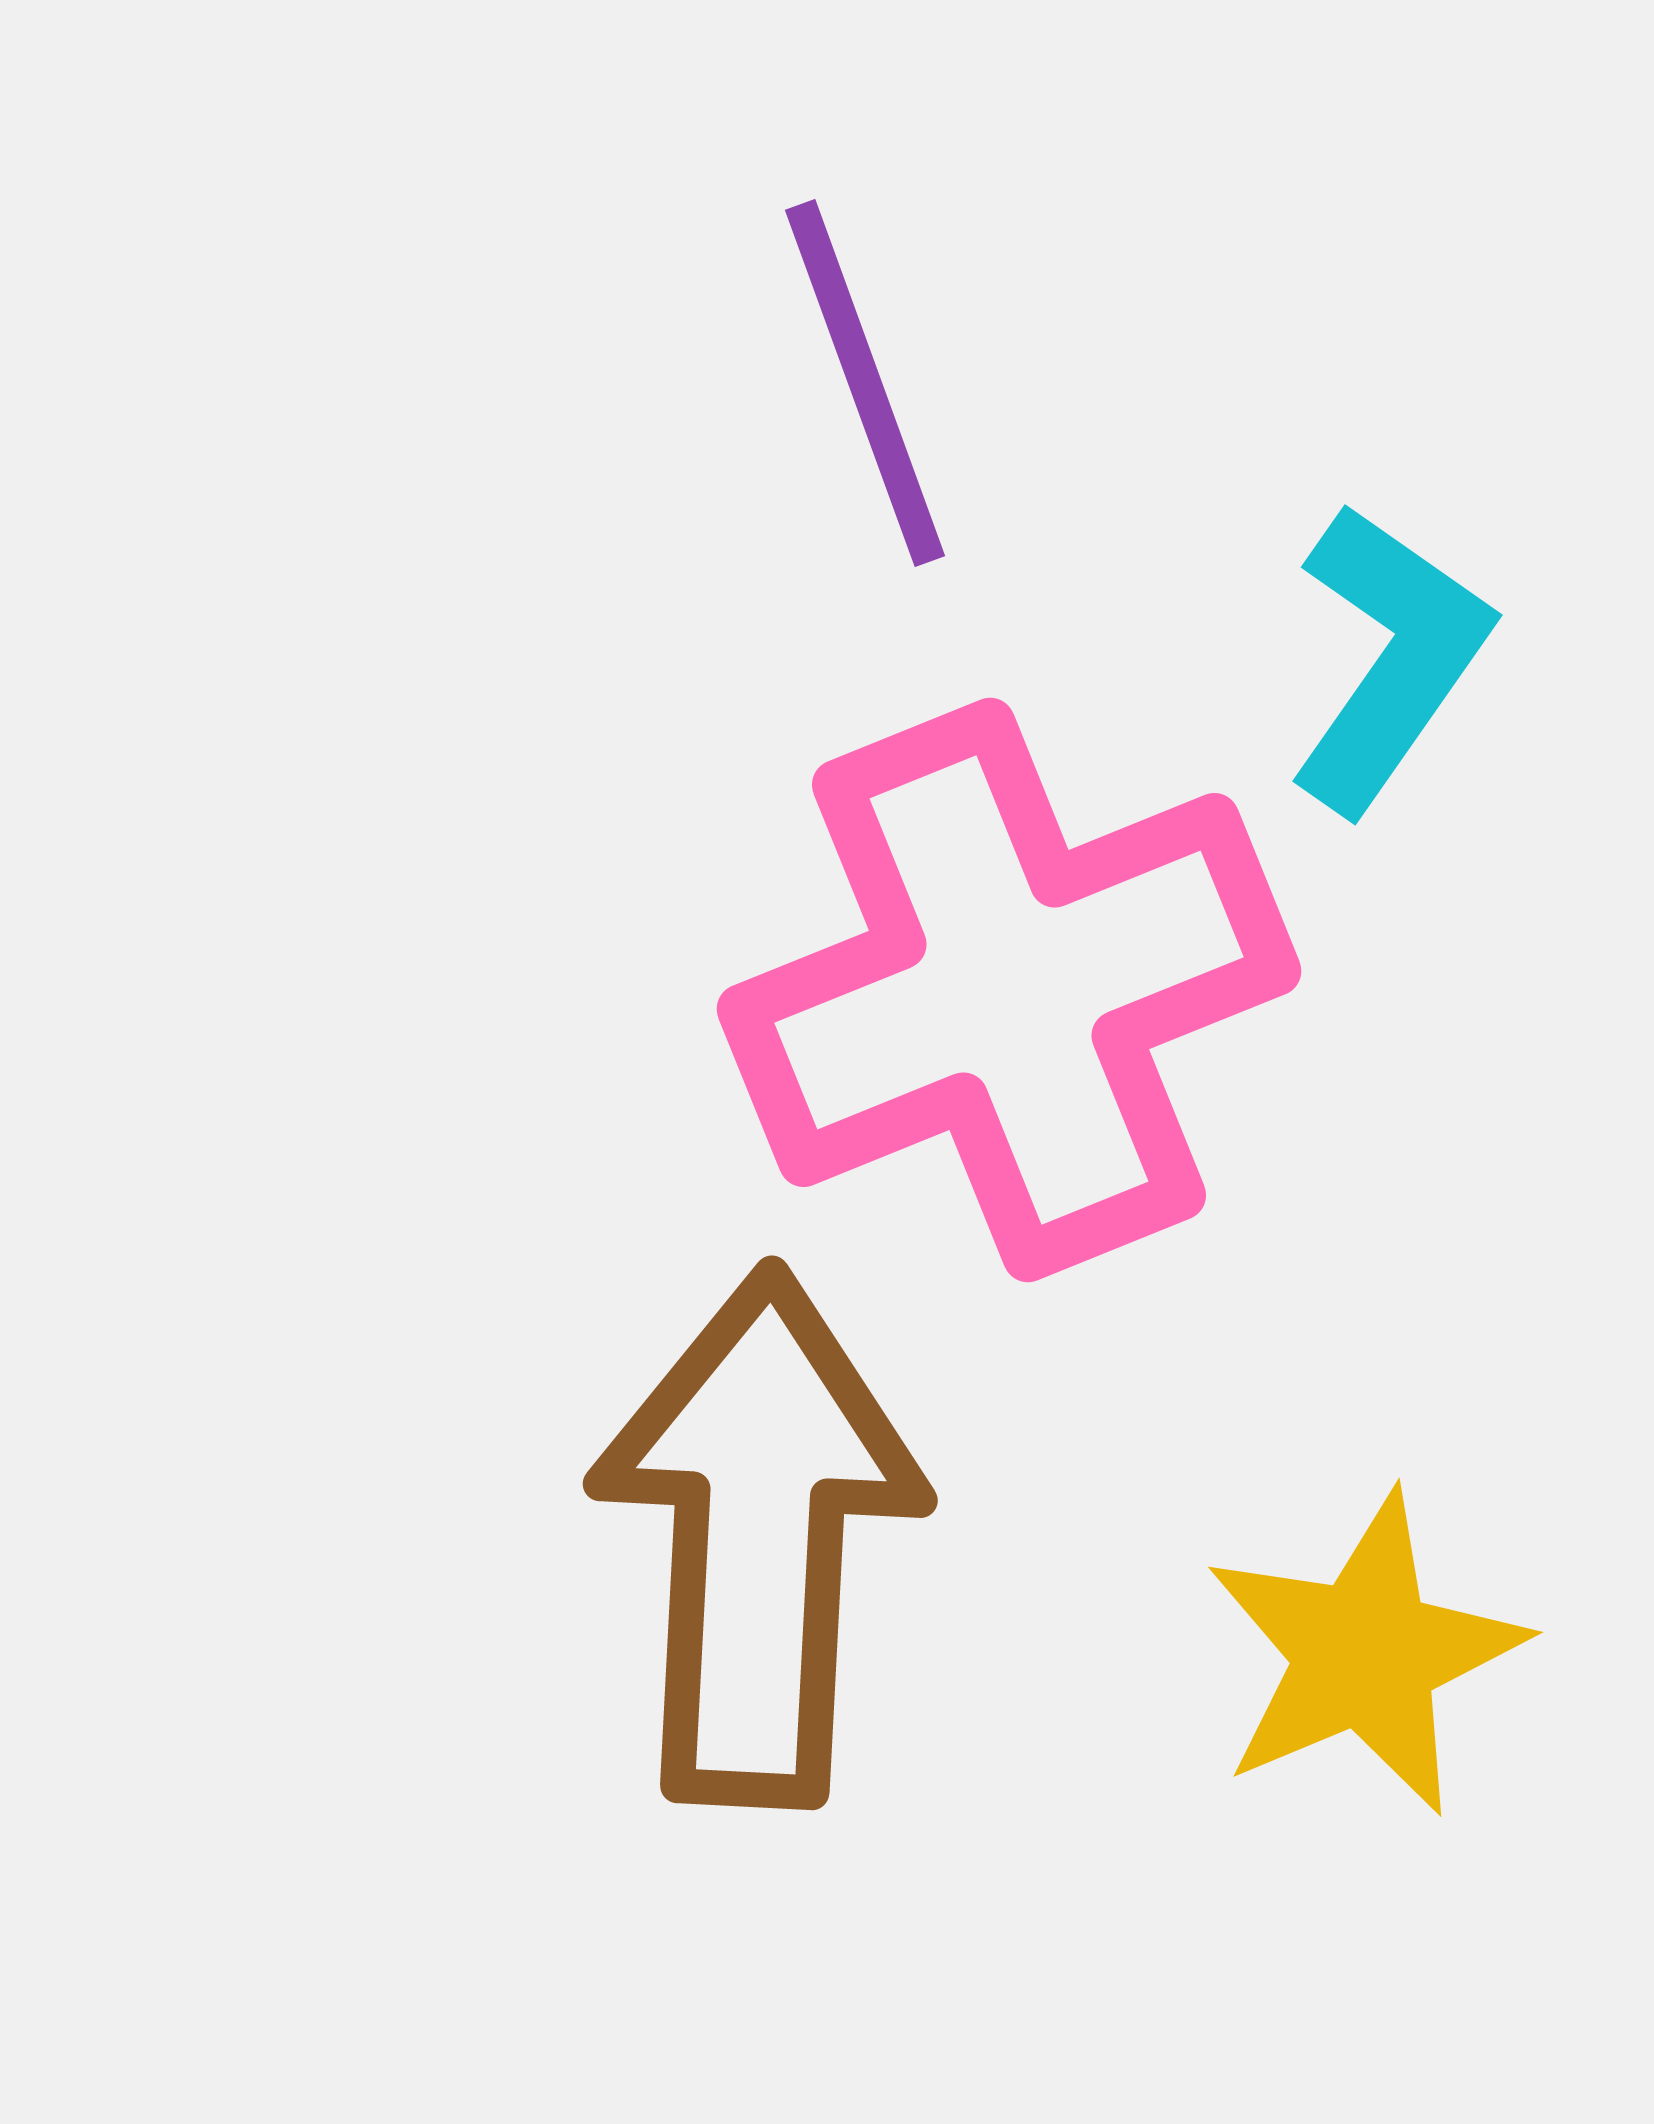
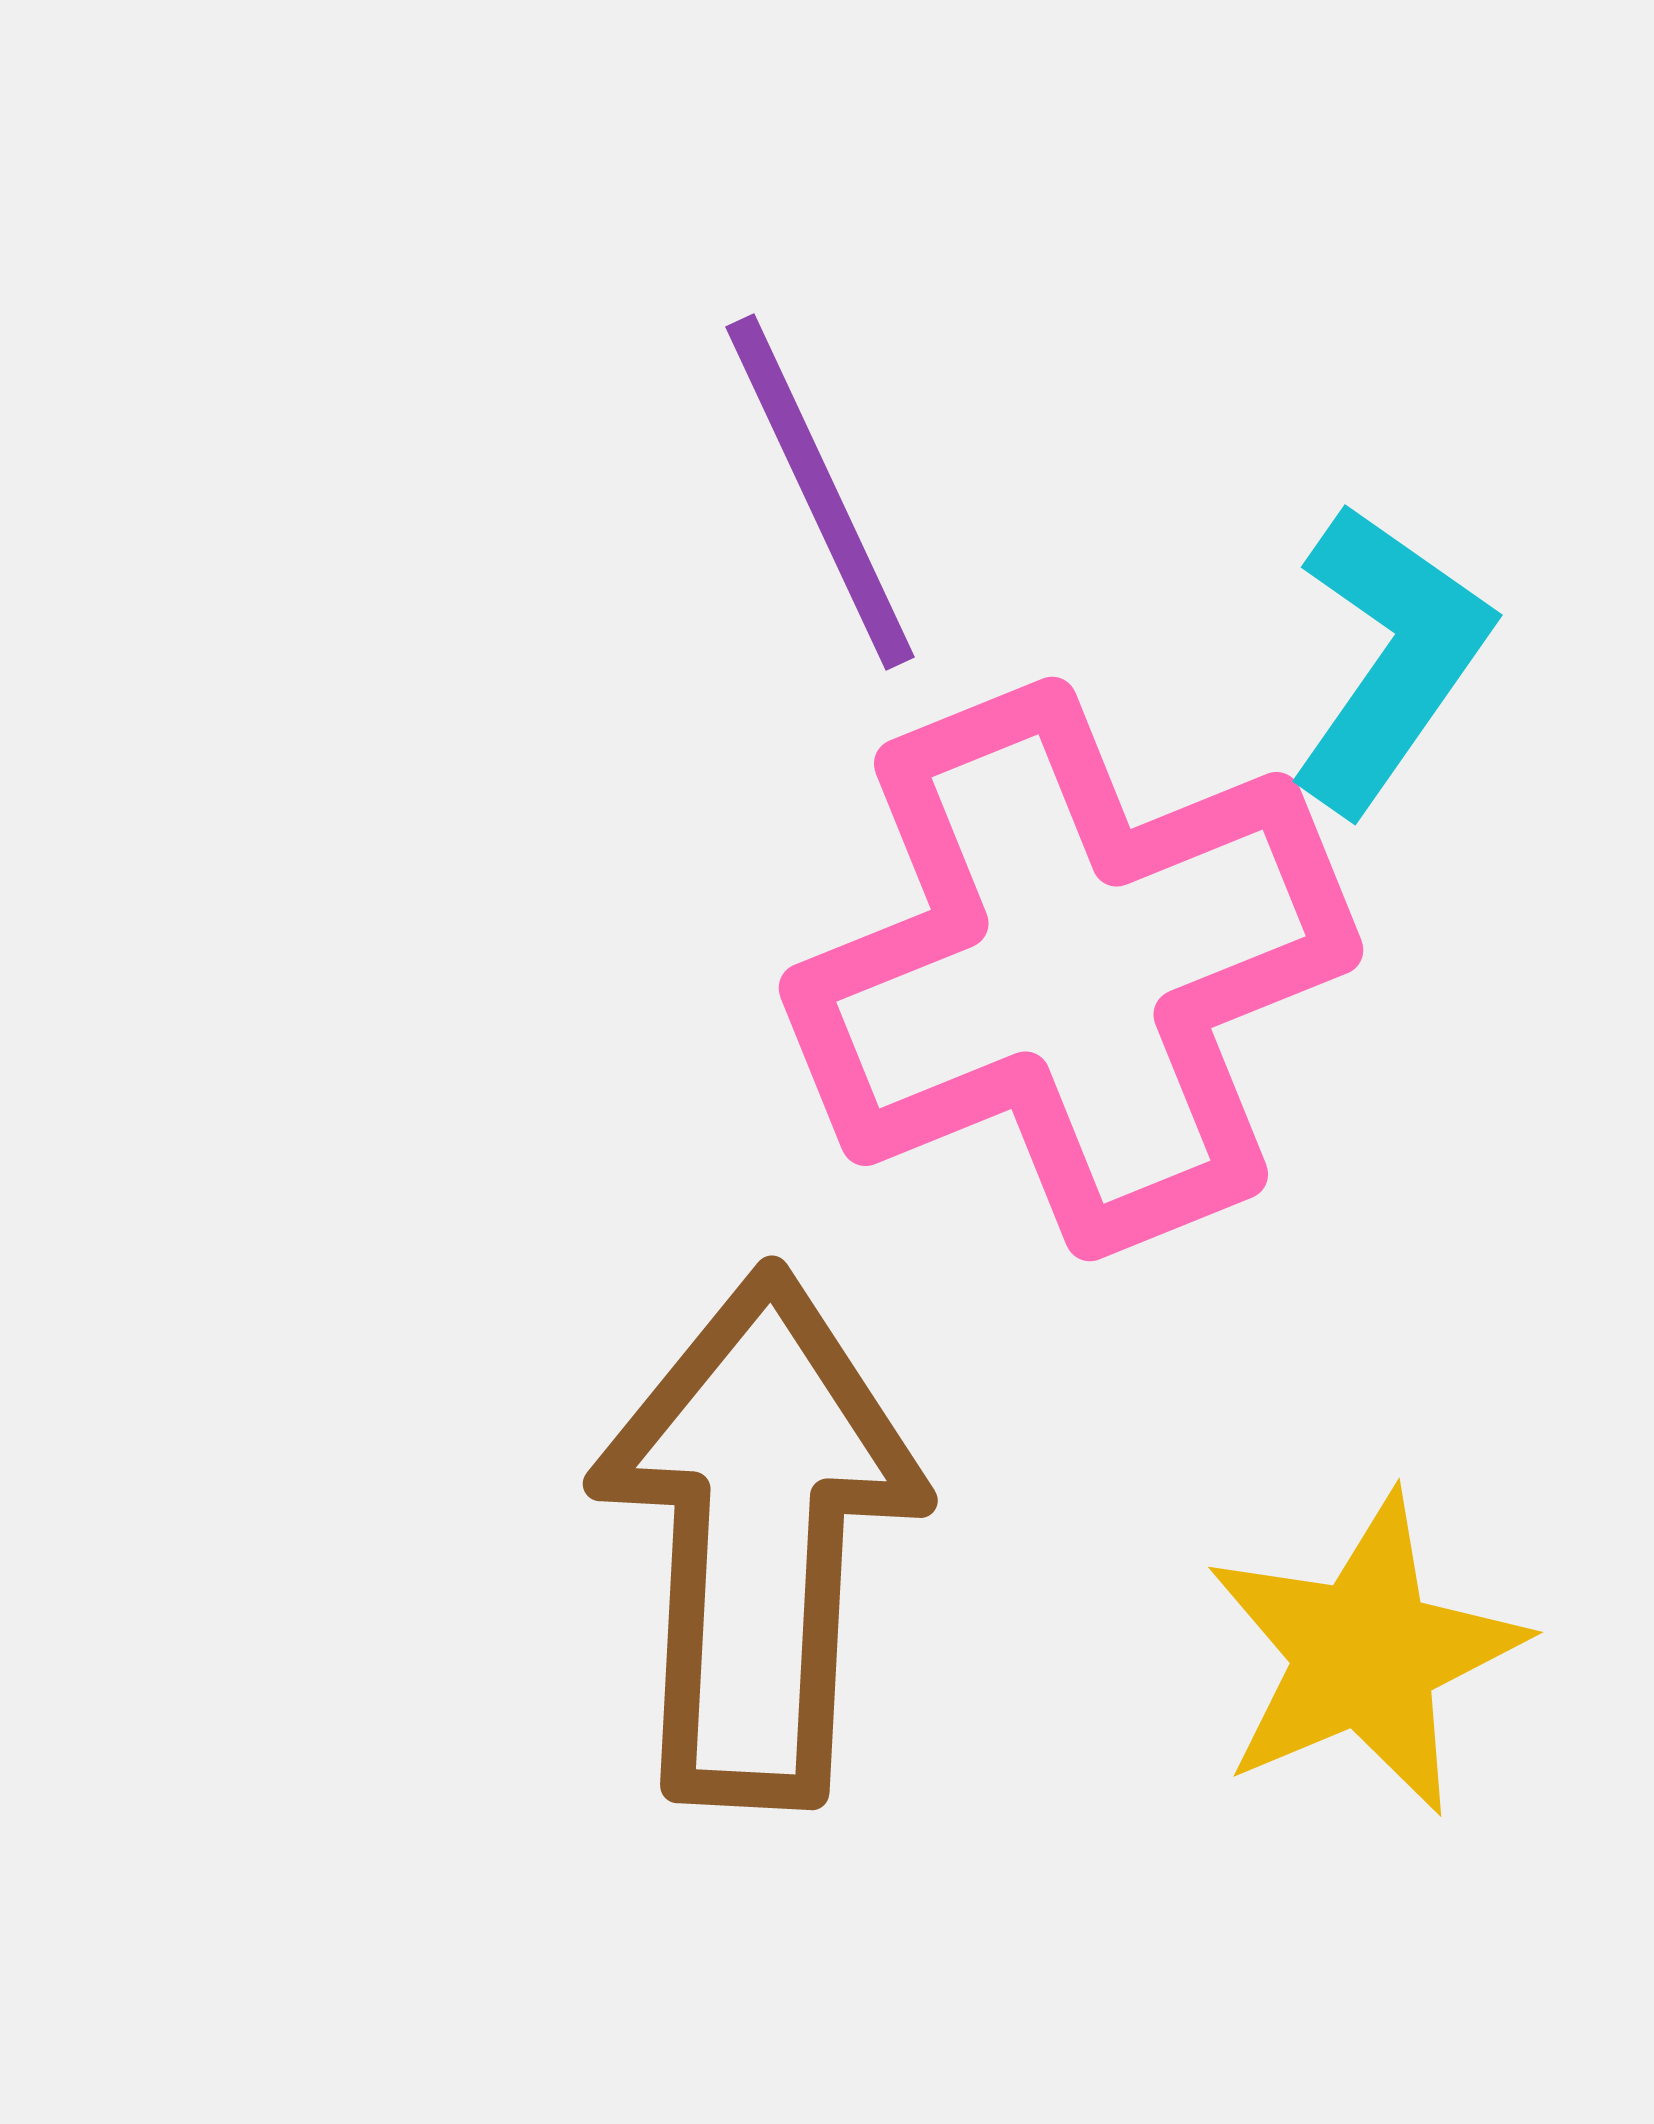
purple line: moved 45 px left, 109 px down; rotated 5 degrees counterclockwise
pink cross: moved 62 px right, 21 px up
